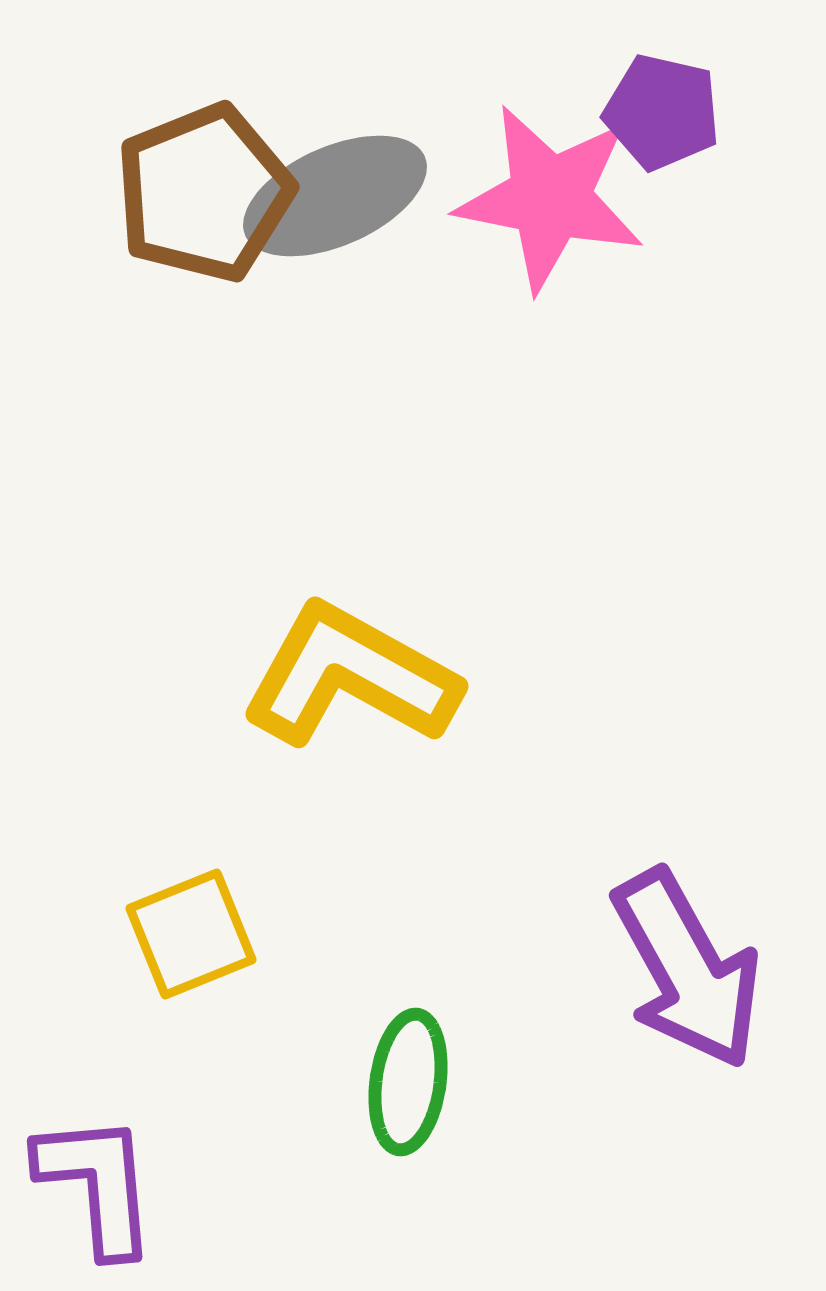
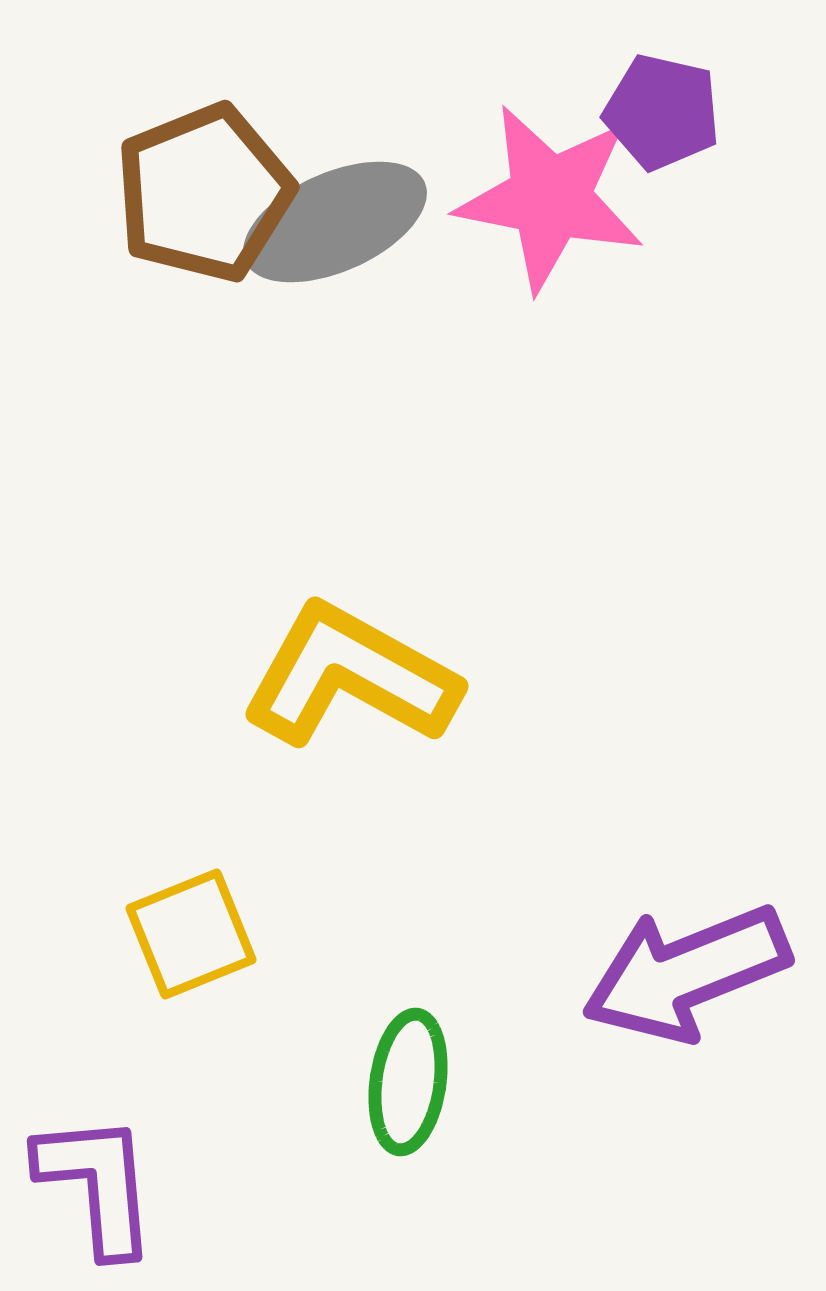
gray ellipse: moved 26 px down
purple arrow: moved 1 px left, 4 px down; rotated 97 degrees clockwise
